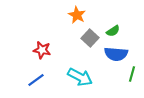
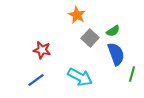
blue semicircle: rotated 115 degrees counterclockwise
